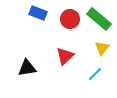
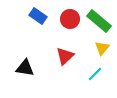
blue rectangle: moved 3 px down; rotated 12 degrees clockwise
green rectangle: moved 2 px down
black triangle: moved 2 px left; rotated 18 degrees clockwise
